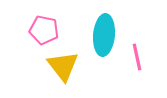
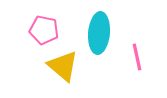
cyan ellipse: moved 5 px left, 2 px up
yellow triangle: rotated 12 degrees counterclockwise
